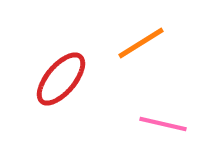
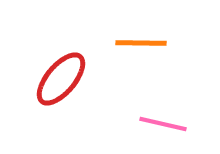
orange line: rotated 33 degrees clockwise
